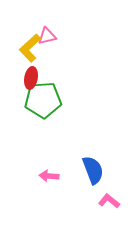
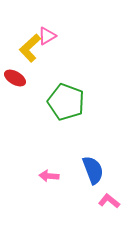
pink triangle: rotated 18 degrees counterclockwise
red ellipse: moved 16 px left; rotated 70 degrees counterclockwise
green pentagon: moved 23 px right, 2 px down; rotated 24 degrees clockwise
